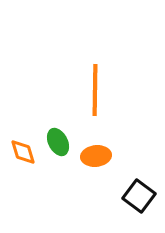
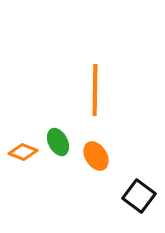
orange diamond: rotated 52 degrees counterclockwise
orange ellipse: rotated 64 degrees clockwise
